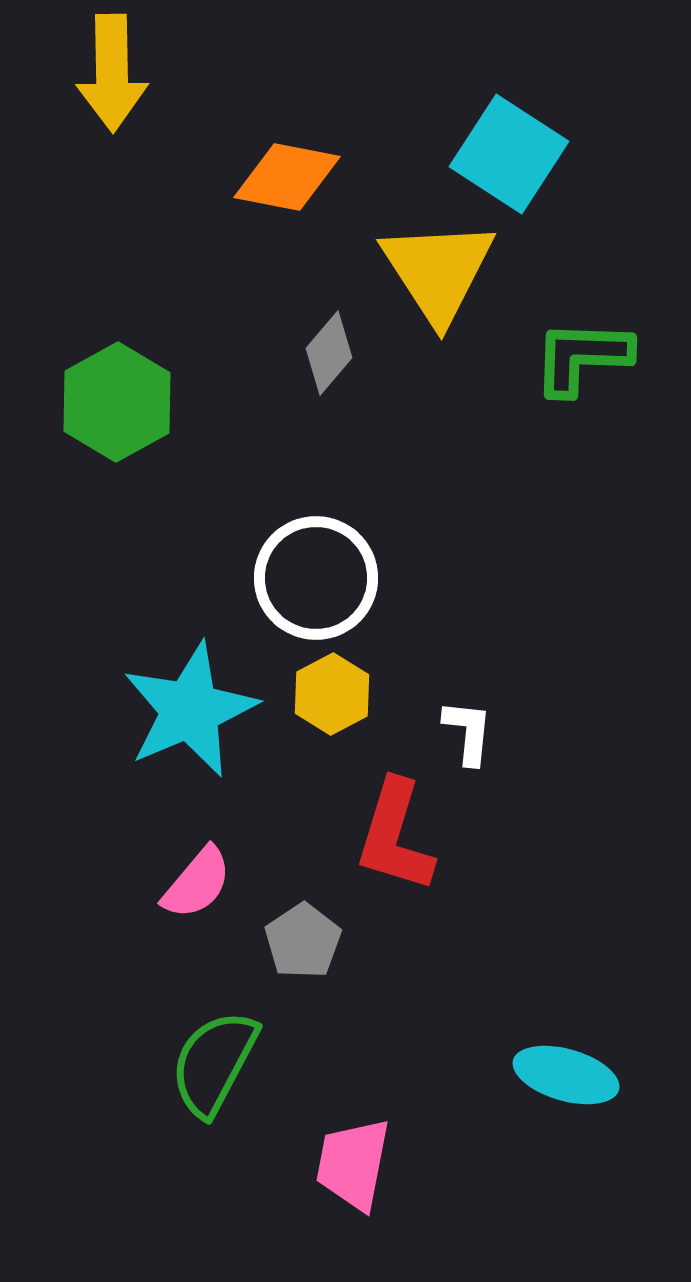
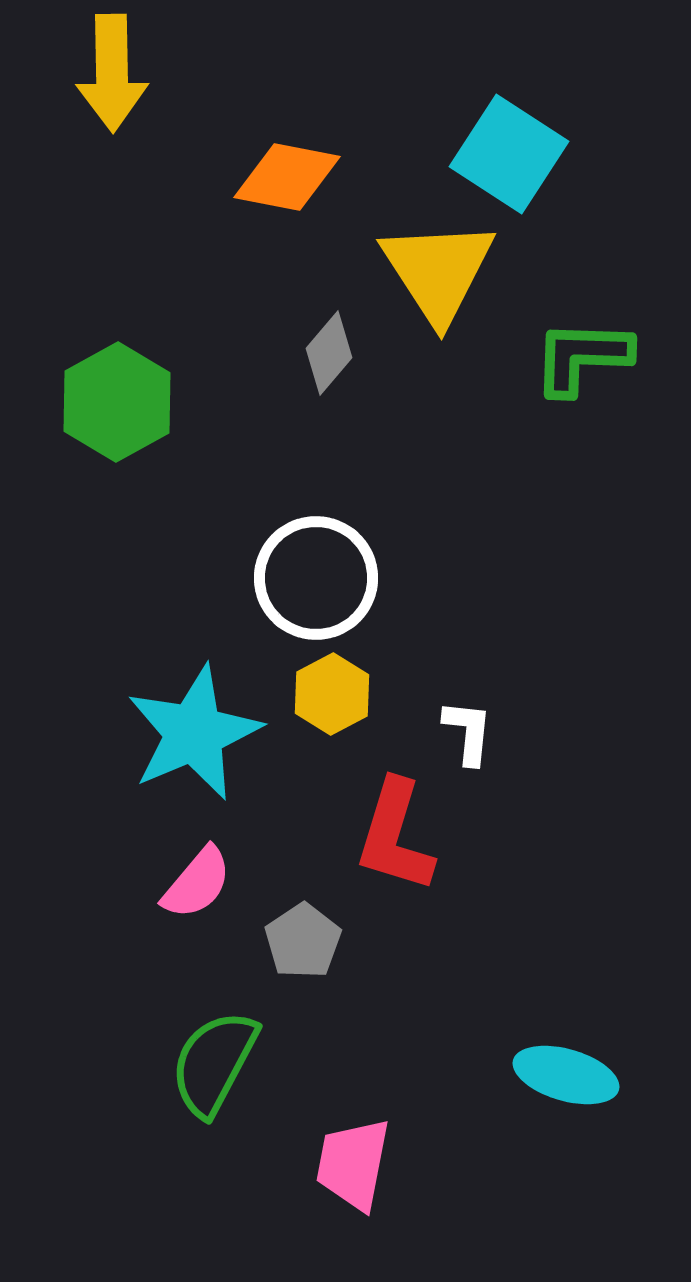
cyan star: moved 4 px right, 23 px down
